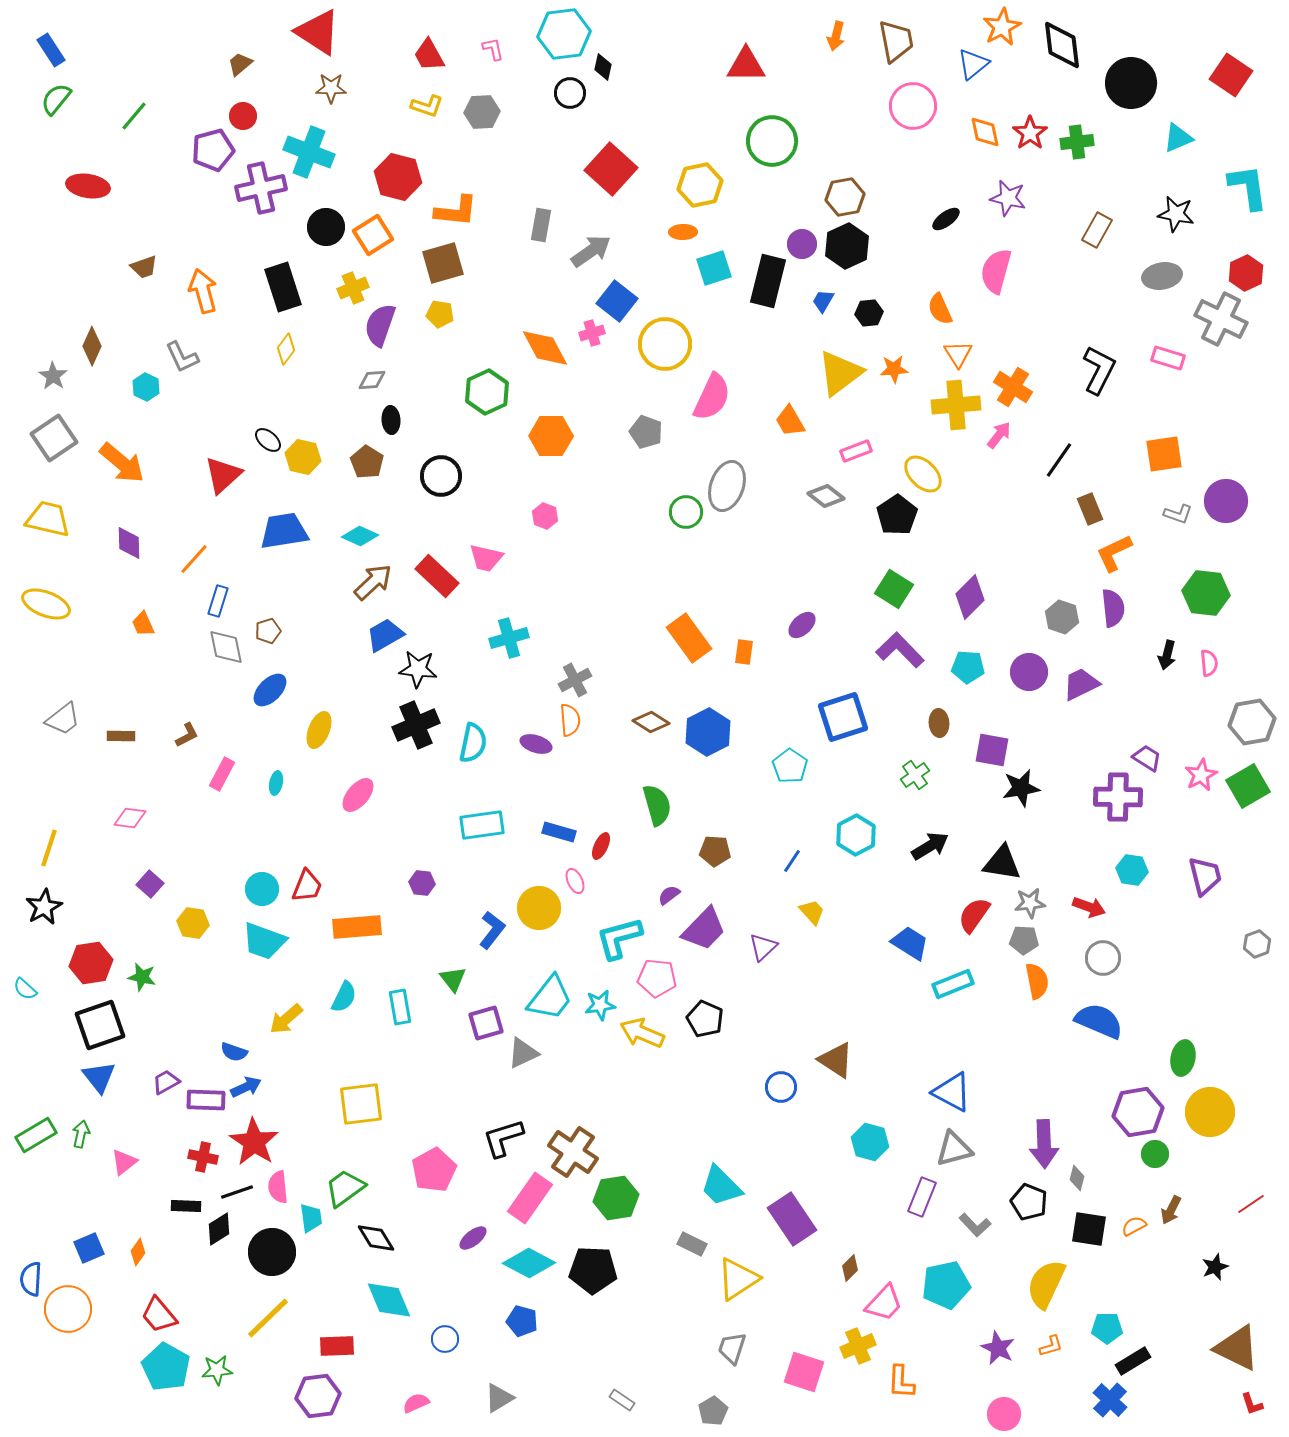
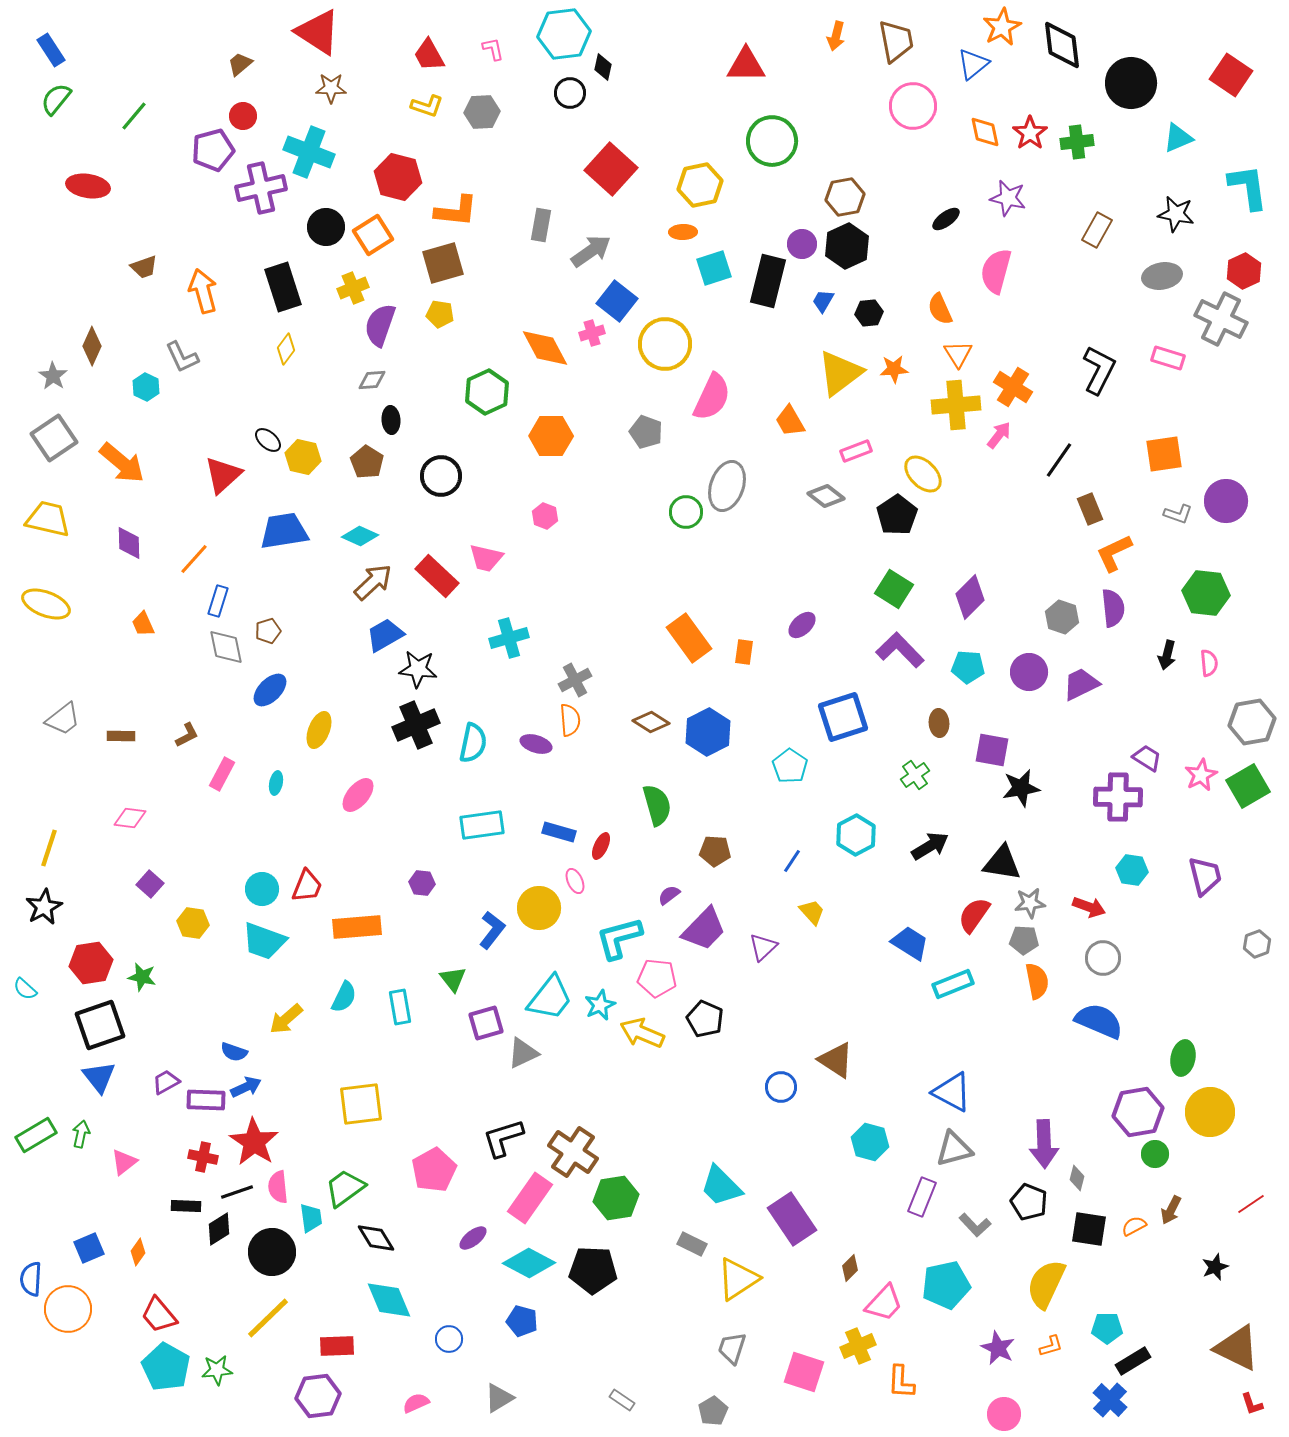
red hexagon at (1246, 273): moved 2 px left, 2 px up
cyan star at (600, 1005): rotated 16 degrees counterclockwise
blue circle at (445, 1339): moved 4 px right
